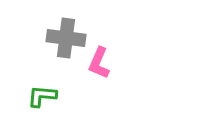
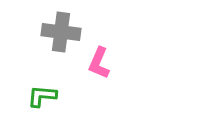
gray cross: moved 5 px left, 6 px up
